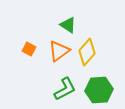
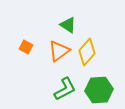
orange square: moved 3 px left, 2 px up
